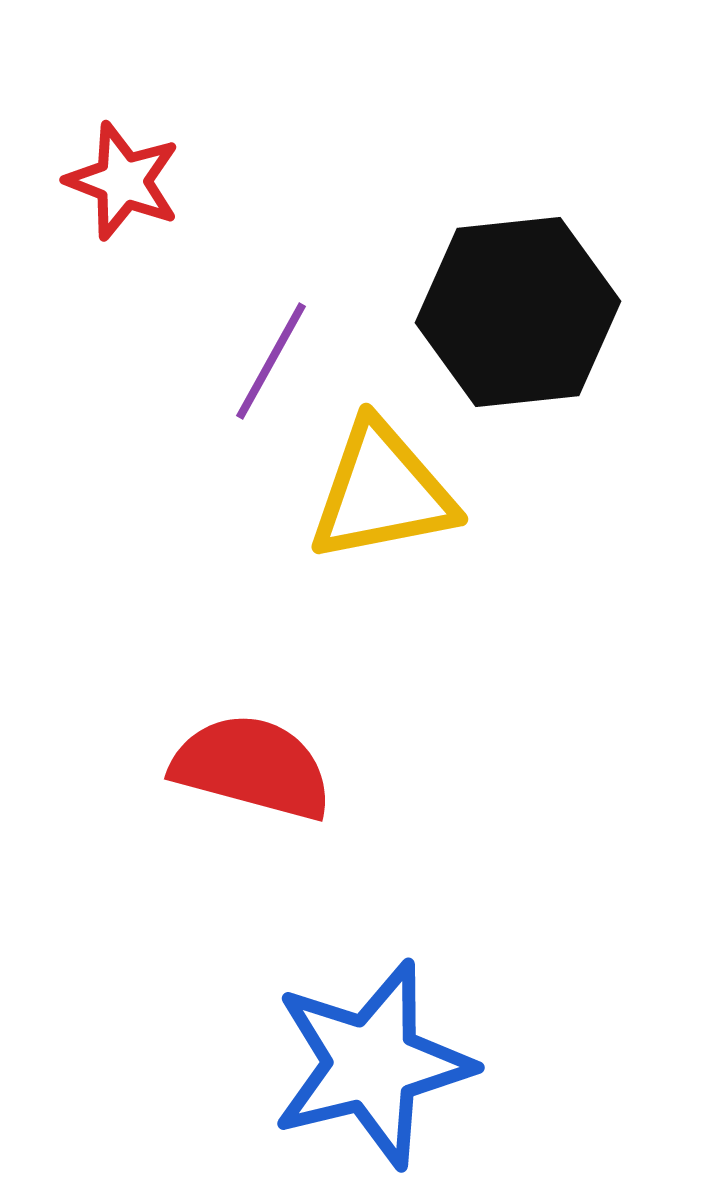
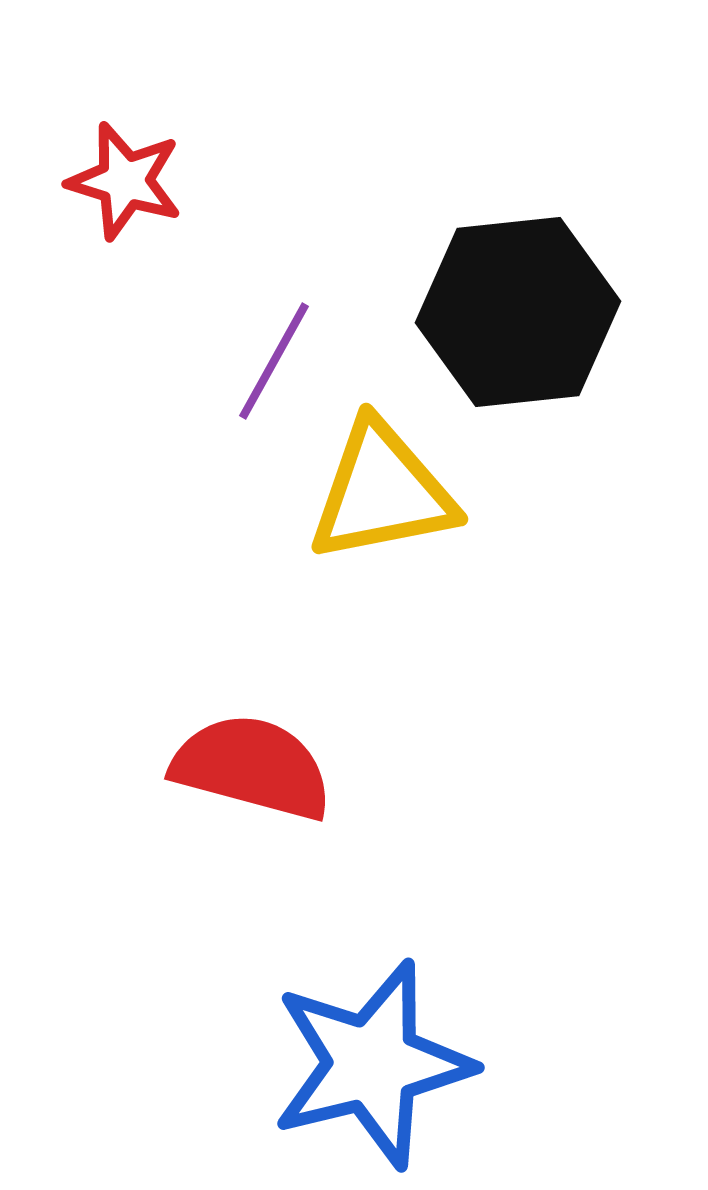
red star: moved 2 px right; rotated 4 degrees counterclockwise
purple line: moved 3 px right
